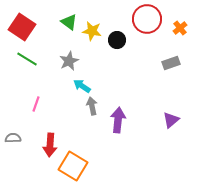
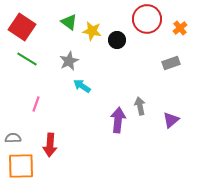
gray arrow: moved 48 px right
orange square: moved 52 px left; rotated 32 degrees counterclockwise
